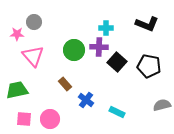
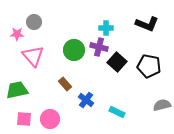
purple cross: rotated 12 degrees clockwise
